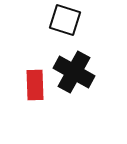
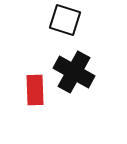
red rectangle: moved 5 px down
